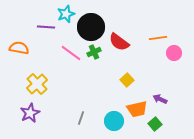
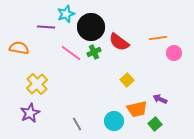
gray line: moved 4 px left, 6 px down; rotated 48 degrees counterclockwise
